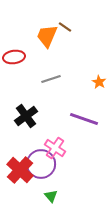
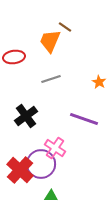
orange trapezoid: moved 3 px right, 5 px down
green triangle: rotated 48 degrees counterclockwise
